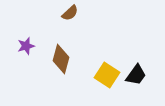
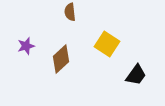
brown semicircle: moved 1 px up; rotated 126 degrees clockwise
brown diamond: rotated 32 degrees clockwise
yellow square: moved 31 px up
